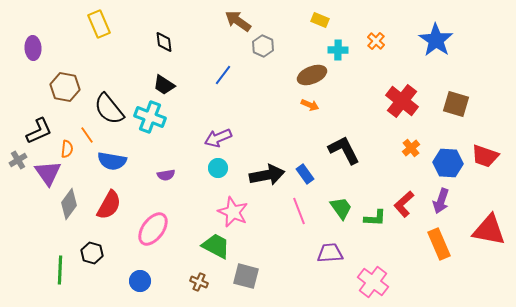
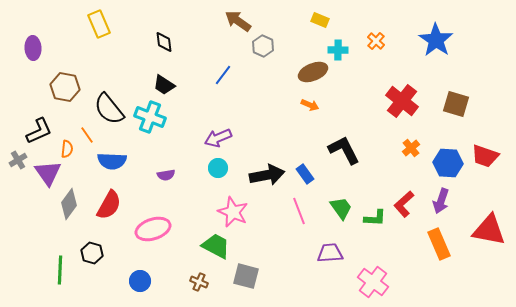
brown ellipse at (312, 75): moved 1 px right, 3 px up
blue semicircle at (112, 161): rotated 8 degrees counterclockwise
pink ellipse at (153, 229): rotated 36 degrees clockwise
